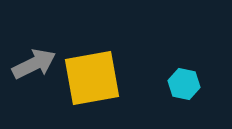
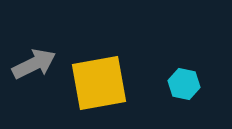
yellow square: moved 7 px right, 5 px down
